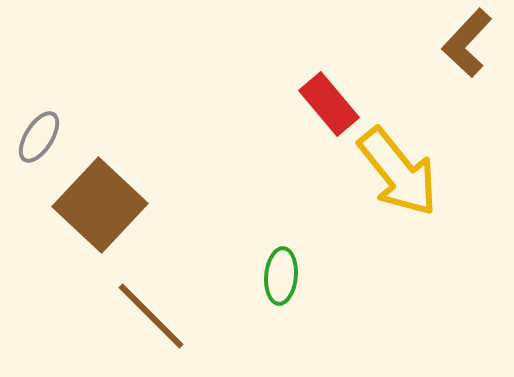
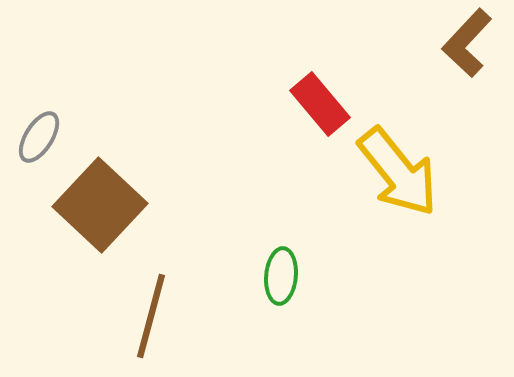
red rectangle: moved 9 px left
brown line: rotated 60 degrees clockwise
